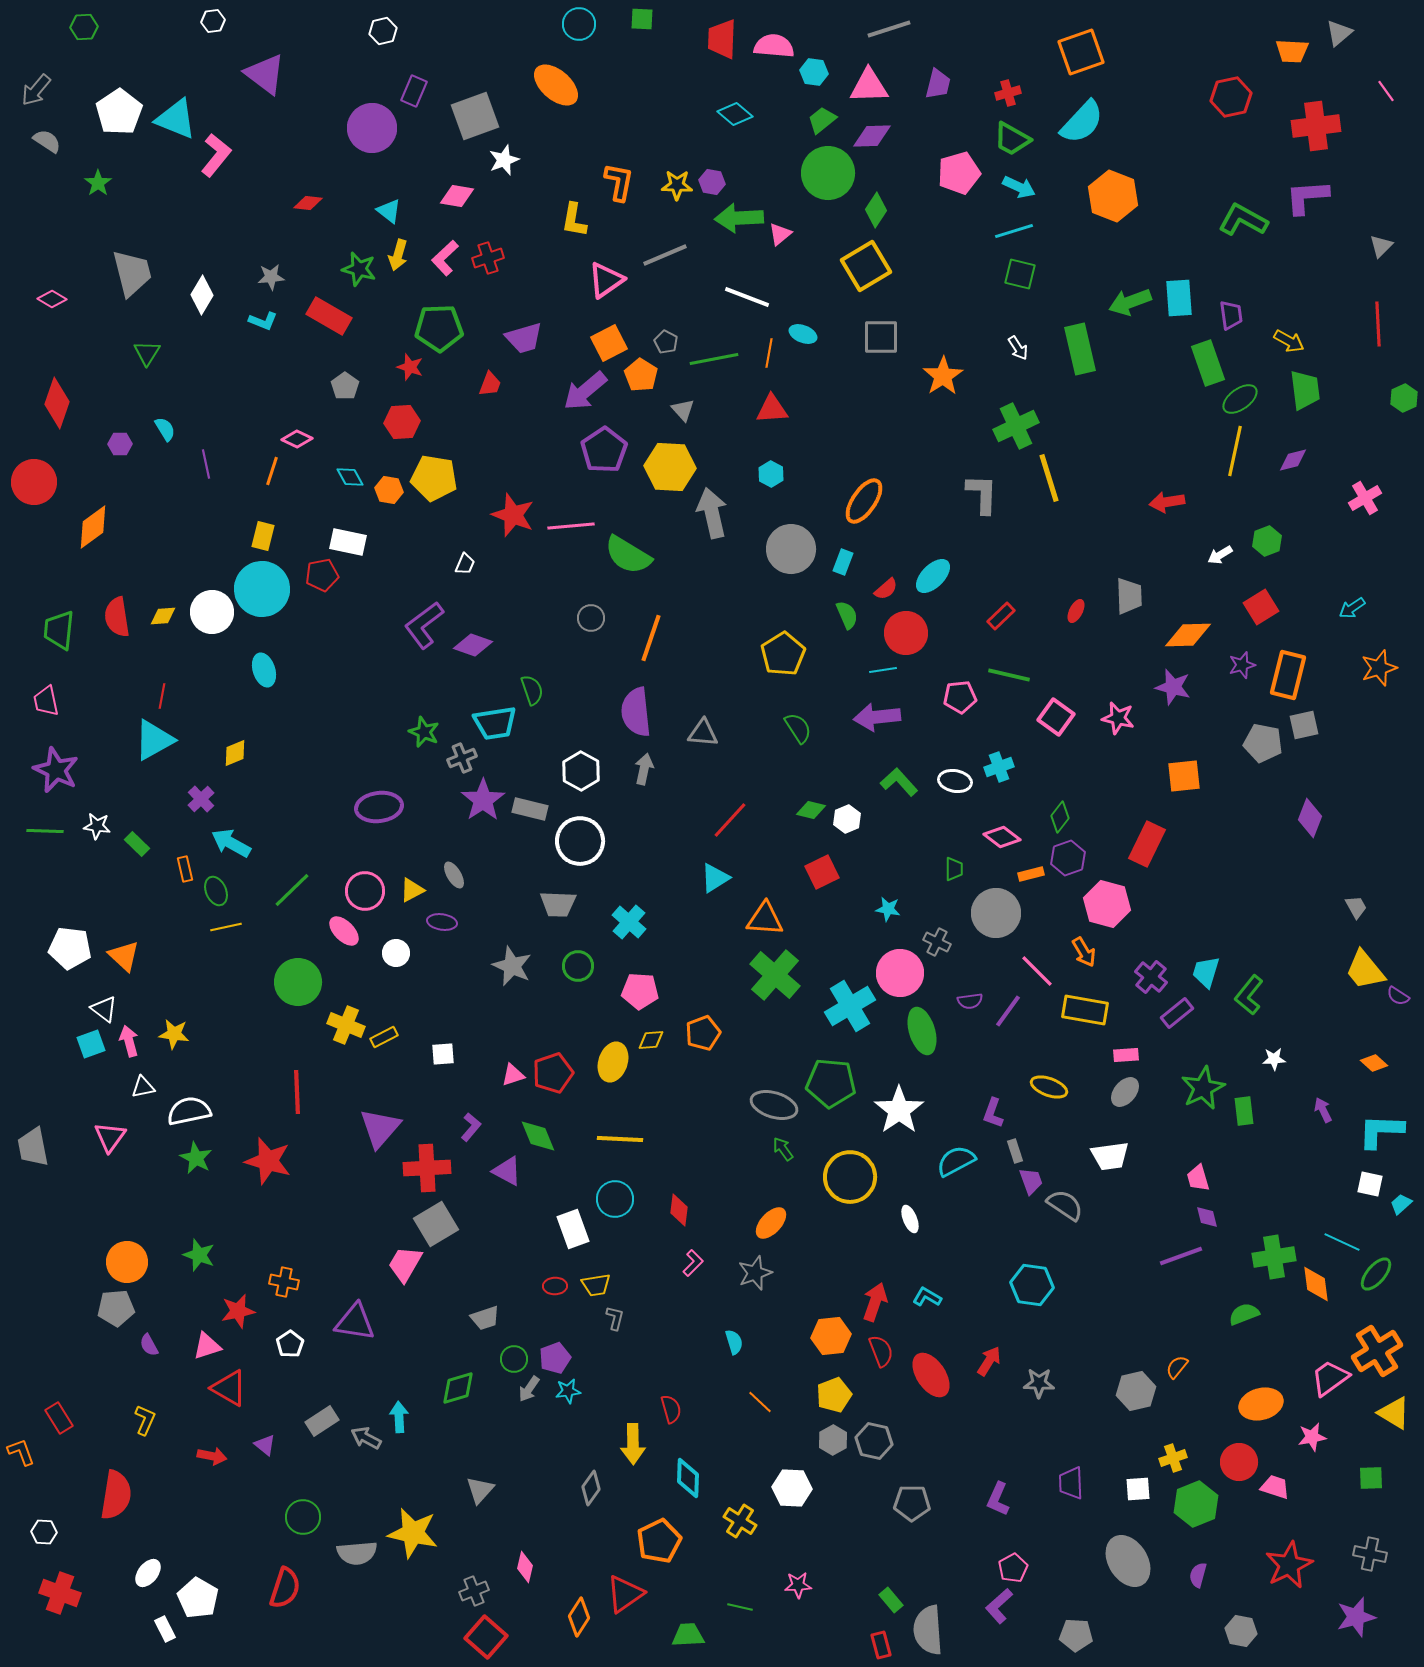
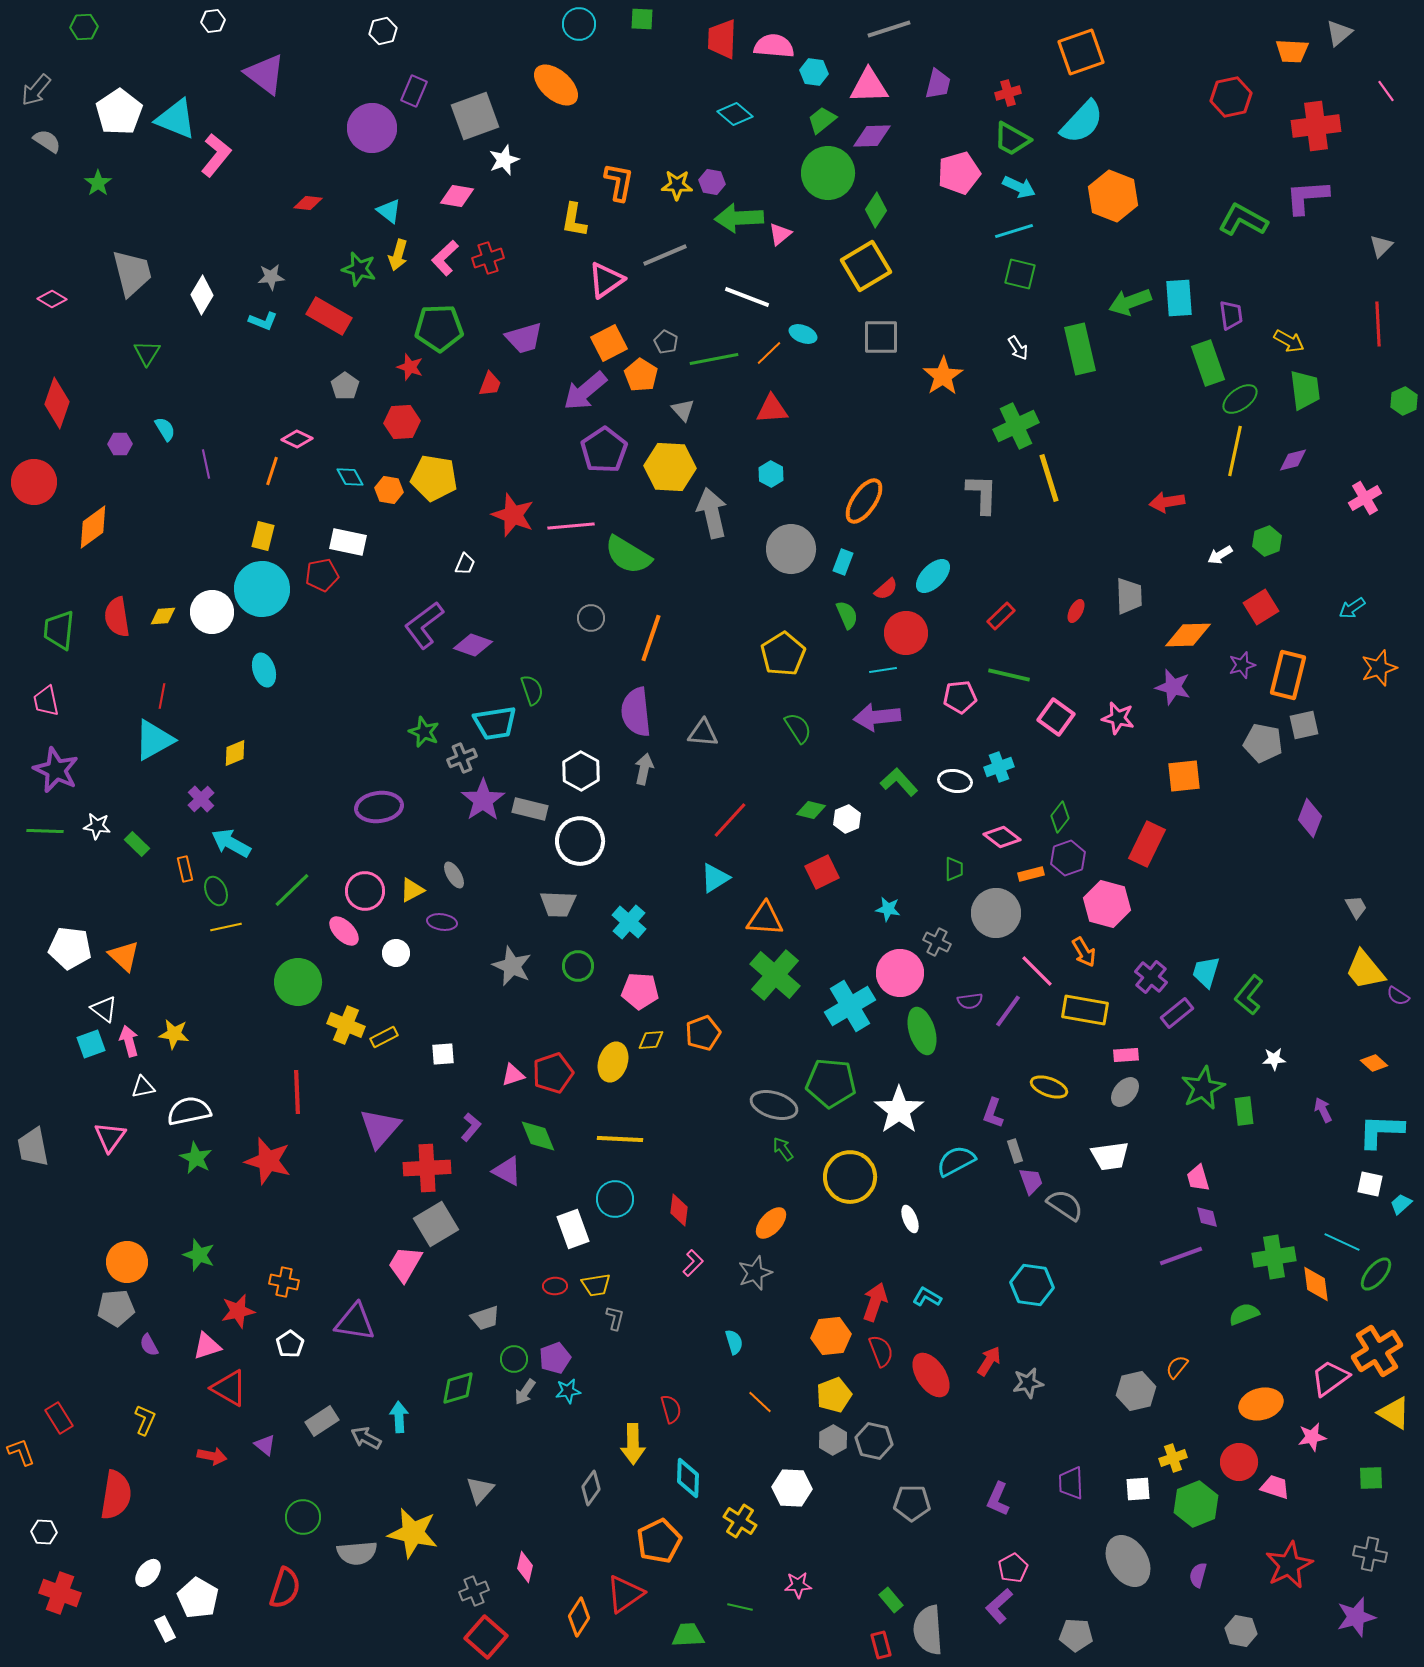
orange line at (769, 353): rotated 36 degrees clockwise
green hexagon at (1404, 398): moved 3 px down
gray star at (1039, 1383): moved 11 px left; rotated 12 degrees counterclockwise
gray arrow at (529, 1389): moved 4 px left, 3 px down
